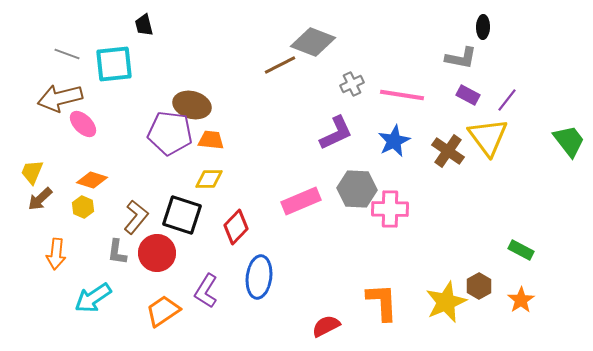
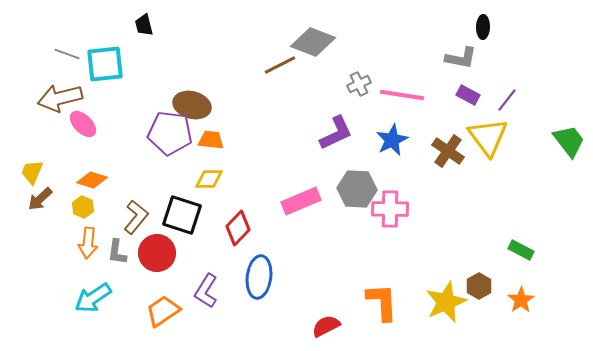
cyan square at (114, 64): moved 9 px left
gray cross at (352, 84): moved 7 px right
blue star at (394, 141): moved 2 px left, 1 px up
red diamond at (236, 227): moved 2 px right, 1 px down
orange arrow at (56, 254): moved 32 px right, 11 px up
